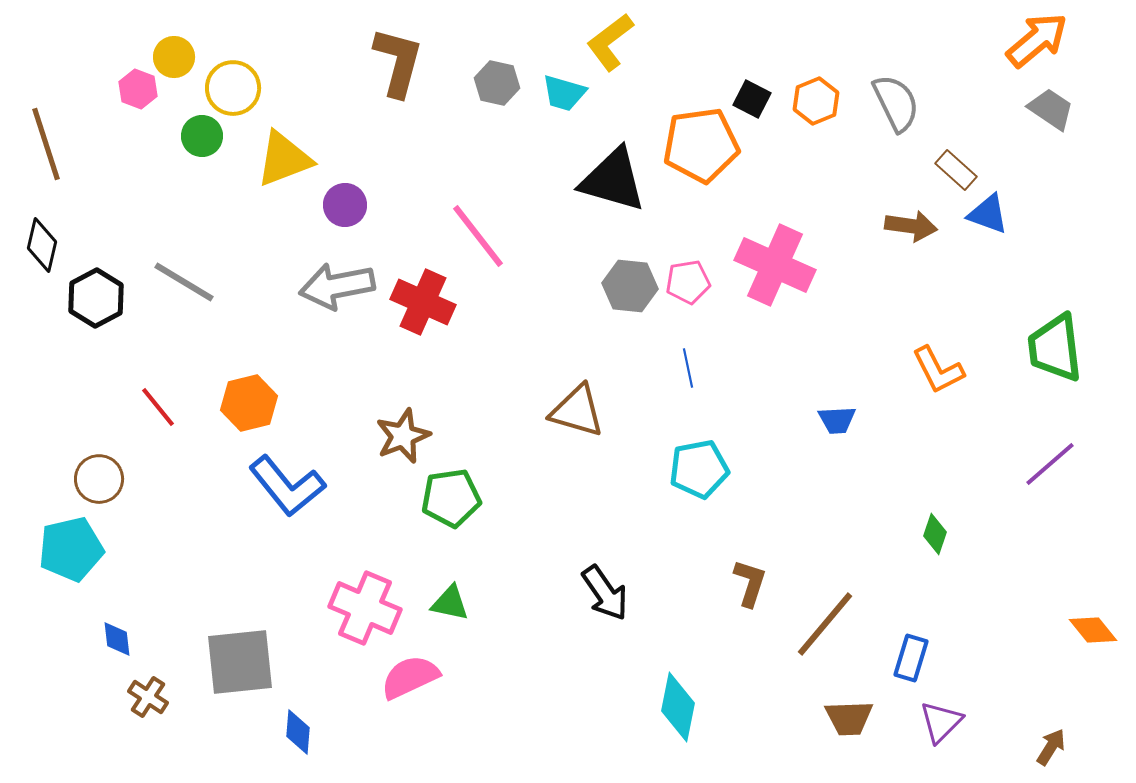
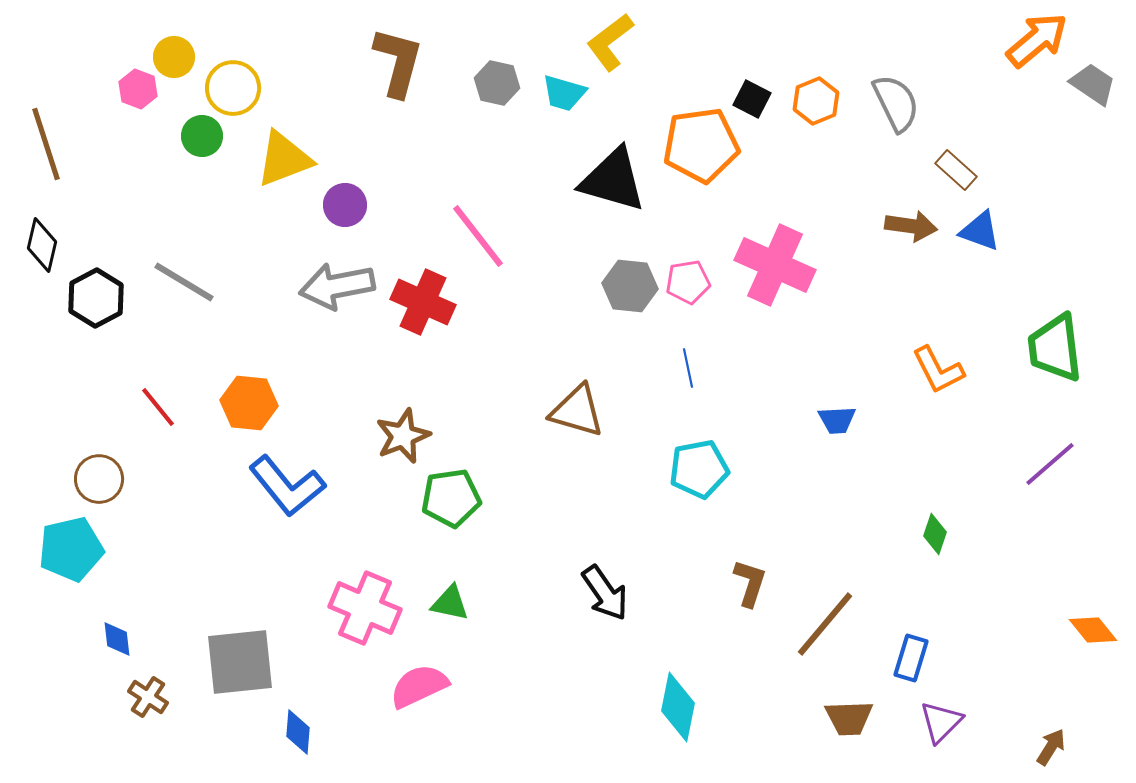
gray trapezoid at (1051, 109): moved 42 px right, 25 px up
blue triangle at (988, 214): moved 8 px left, 17 px down
orange hexagon at (249, 403): rotated 20 degrees clockwise
pink semicircle at (410, 677): moved 9 px right, 9 px down
